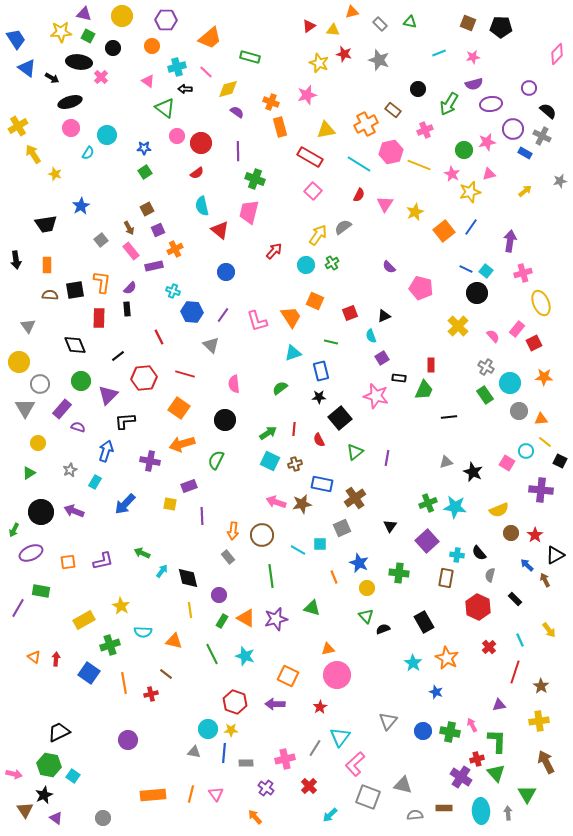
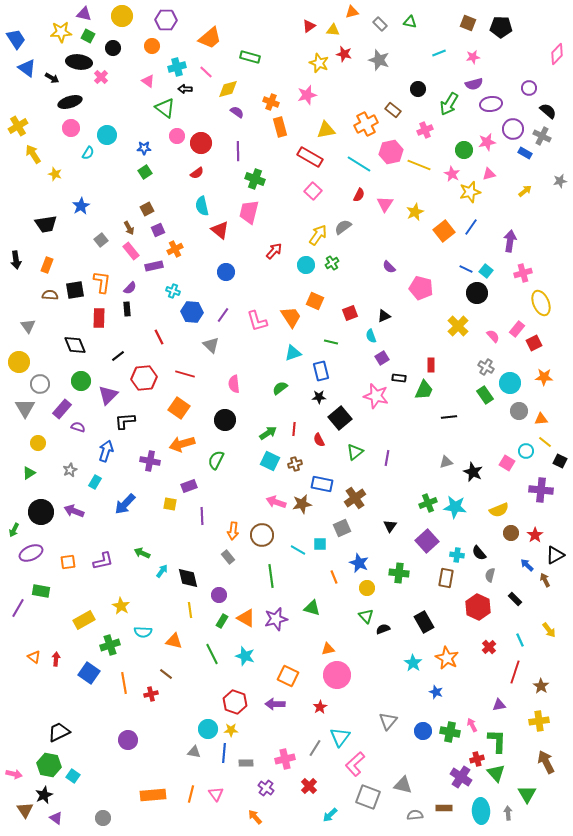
orange rectangle at (47, 265): rotated 21 degrees clockwise
